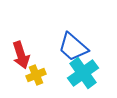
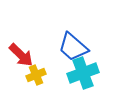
red arrow: rotated 28 degrees counterclockwise
cyan cross: rotated 16 degrees clockwise
